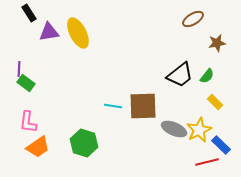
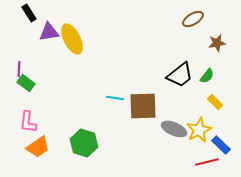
yellow ellipse: moved 6 px left, 6 px down
cyan line: moved 2 px right, 8 px up
